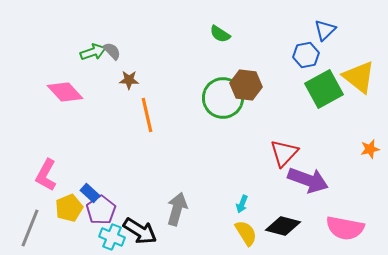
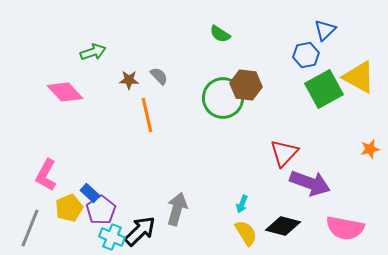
gray semicircle: moved 47 px right, 25 px down
yellow triangle: rotated 9 degrees counterclockwise
purple arrow: moved 2 px right, 3 px down
black arrow: rotated 76 degrees counterclockwise
